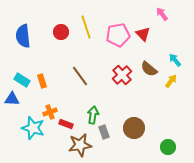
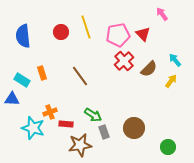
brown semicircle: rotated 84 degrees counterclockwise
red cross: moved 2 px right, 14 px up
orange rectangle: moved 8 px up
green arrow: rotated 114 degrees clockwise
red rectangle: rotated 16 degrees counterclockwise
